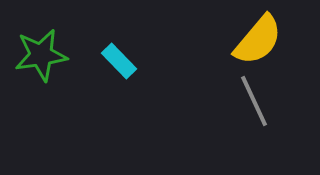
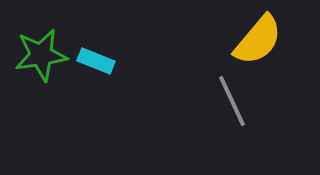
cyan rectangle: moved 23 px left; rotated 24 degrees counterclockwise
gray line: moved 22 px left
